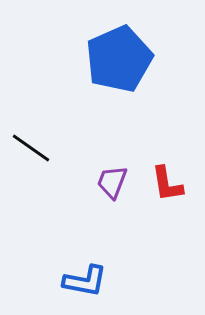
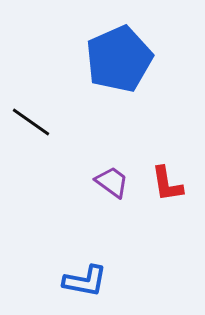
black line: moved 26 px up
purple trapezoid: rotated 105 degrees clockwise
